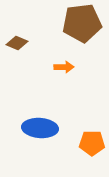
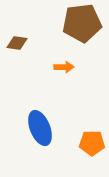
brown diamond: rotated 15 degrees counterclockwise
blue ellipse: rotated 64 degrees clockwise
